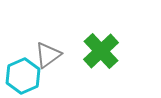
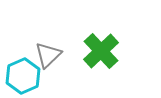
gray triangle: rotated 8 degrees counterclockwise
